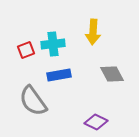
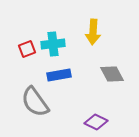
red square: moved 1 px right, 1 px up
gray semicircle: moved 2 px right, 1 px down
